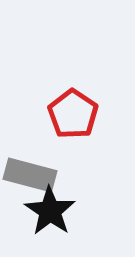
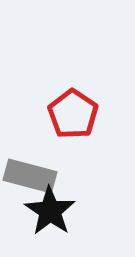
gray rectangle: moved 1 px down
